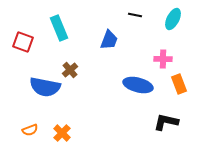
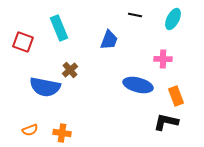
orange rectangle: moved 3 px left, 12 px down
orange cross: rotated 36 degrees counterclockwise
